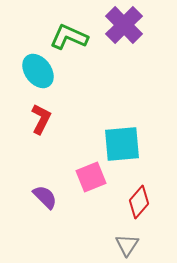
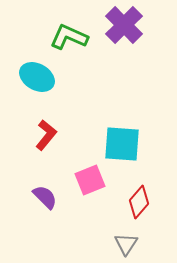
cyan ellipse: moved 1 px left, 6 px down; rotated 24 degrees counterclockwise
red L-shape: moved 5 px right, 16 px down; rotated 12 degrees clockwise
cyan square: rotated 9 degrees clockwise
pink square: moved 1 px left, 3 px down
gray triangle: moved 1 px left, 1 px up
